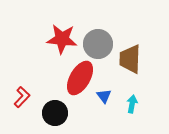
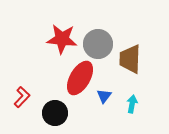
blue triangle: rotated 14 degrees clockwise
